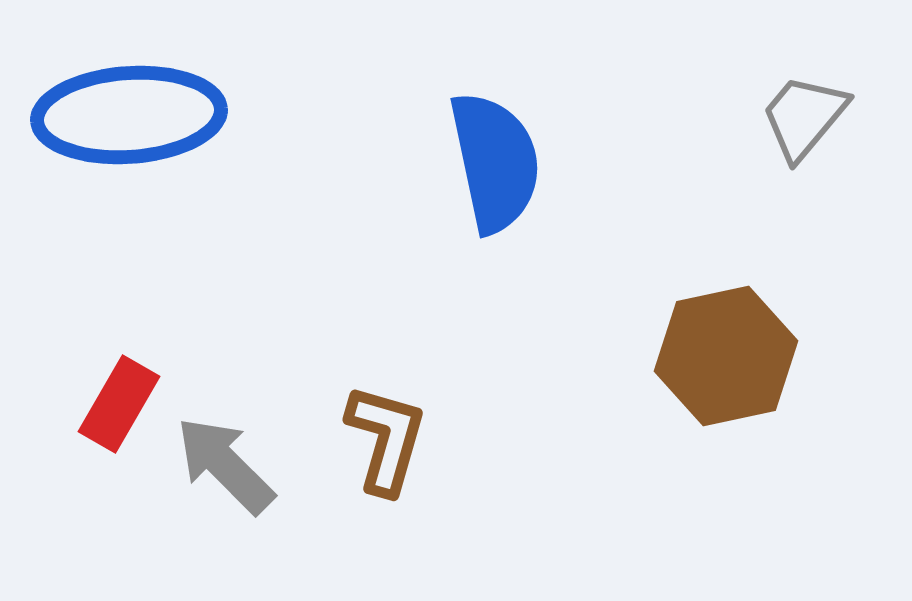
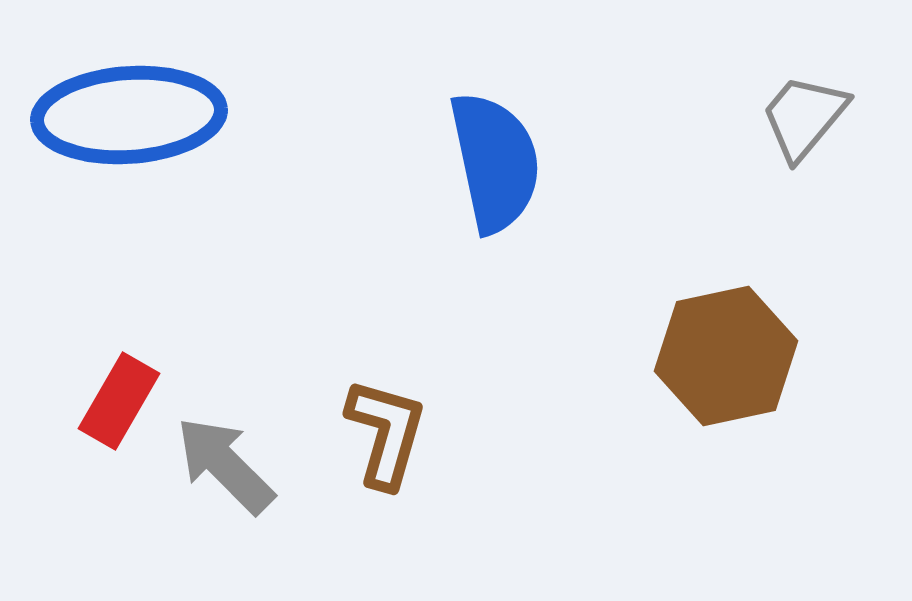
red rectangle: moved 3 px up
brown L-shape: moved 6 px up
